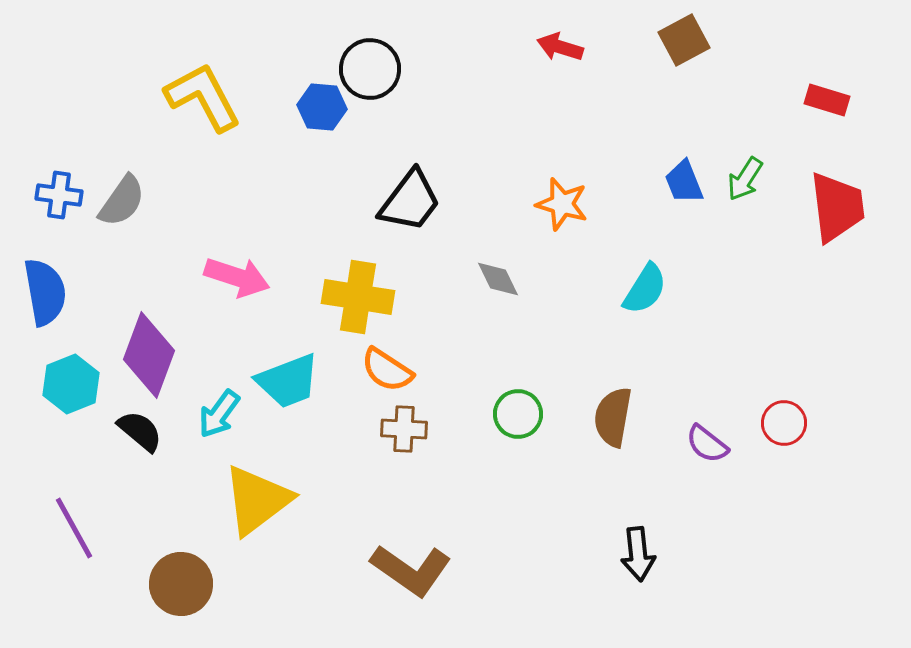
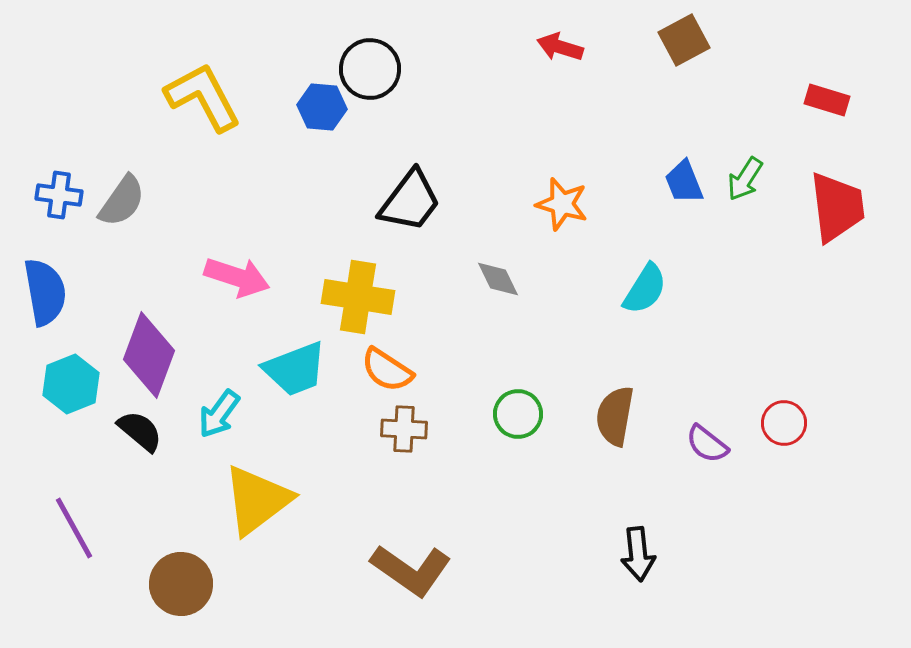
cyan trapezoid: moved 7 px right, 12 px up
brown semicircle: moved 2 px right, 1 px up
